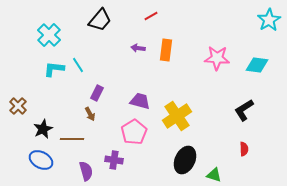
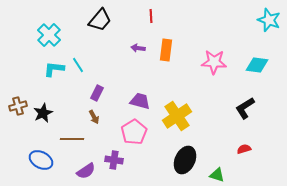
red line: rotated 64 degrees counterclockwise
cyan star: rotated 20 degrees counterclockwise
pink star: moved 3 px left, 4 px down
brown cross: rotated 30 degrees clockwise
black L-shape: moved 1 px right, 2 px up
brown arrow: moved 4 px right, 3 px down
black star: moved 16 px up
red semicircle: rotated 104 degrees counterclockwise
purple semicircle: rotated 72 degrees clockwise
green triangle: moved 3 px right
